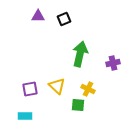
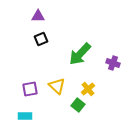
black square: moved 23 px left, 20 px down
green arrow: rotated 150 degrees counterclockwise
purple cross: rotated 32 degrees clockwise
yellow cross: rotated 24 degrees clockwise
green square: rotated 32 degrees clockwise
